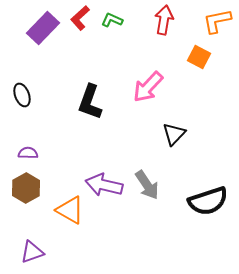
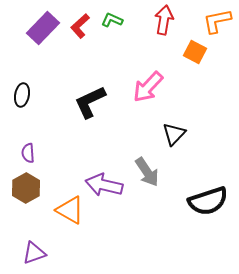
red L-shape: moved 8 px down
orange square: moved 4 px left, 5 px up
black ellipse: rotated 30 degrees clockwise
black L-shape: rotated 45 degrees clockwise
purple semicircle: rotated 96 degrees counterclockwise
gray arrow: moved 13 px up
purple triangle: moved 2 px right, 1 px down
